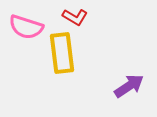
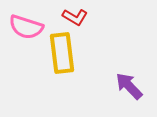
purple arrow: rotated 100 degrees counterclockwise
